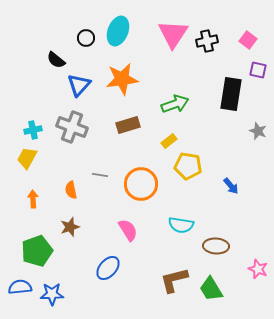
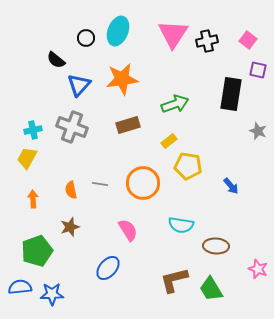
gray line: moved 9 px down
orange circle: moved 2 px right, 1 px up
